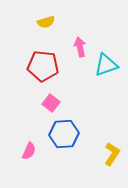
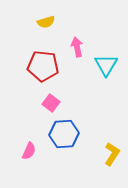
pink arrow: moved 3 px left
cyan triangle: rotated 40 degrees counterclockwise
